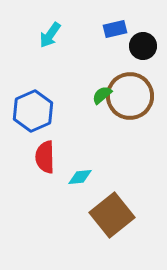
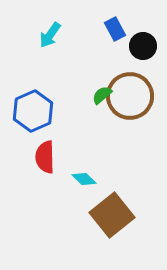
blue rectangle: rotated 75 degrees clockwise
cyan diamond: moved 4 px right, 2 px down; rotated 50 degrees clockwise
